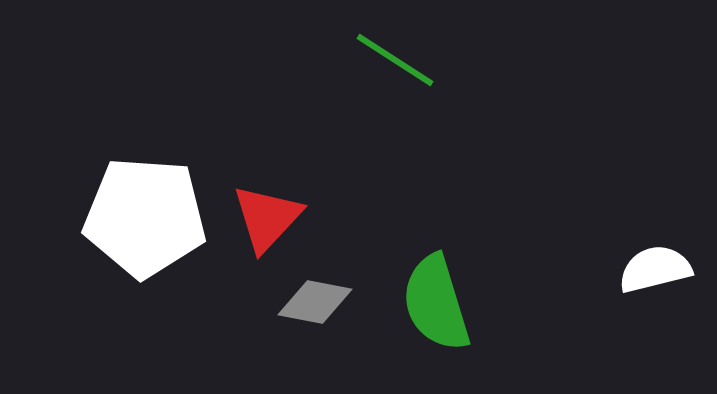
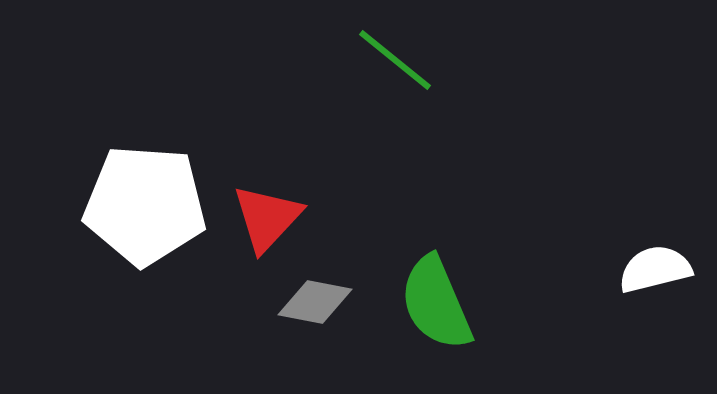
green line: rotated 6 degrees clockwise
white pentagon: moved 12 px up
green semicircle: rotated 6 degrees counterclockwise
